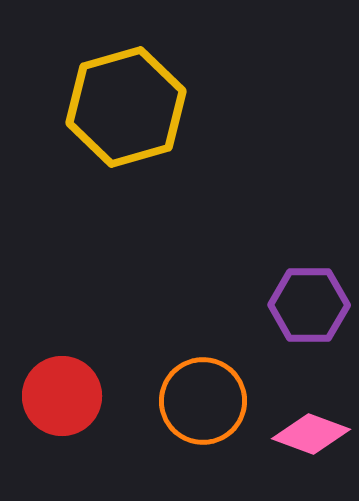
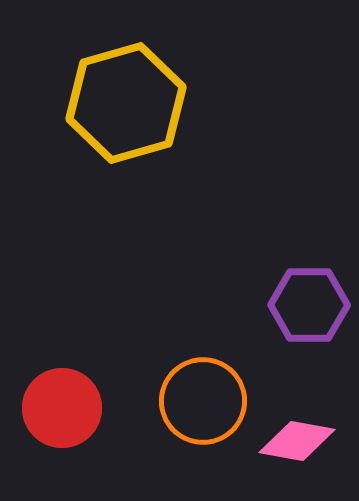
yellow hexagon: moved 4 px up
red circle: moved 12 px down
pink diamond: moved 14 px left, 7 px down; rotated 10 degrees counterclockwise
